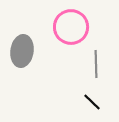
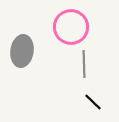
gray line: moved 12 px left
black line: moved 1 px right
